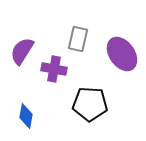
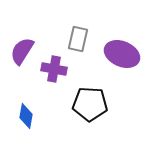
purple ellipse: rotated 32 degrees counterclockwise
